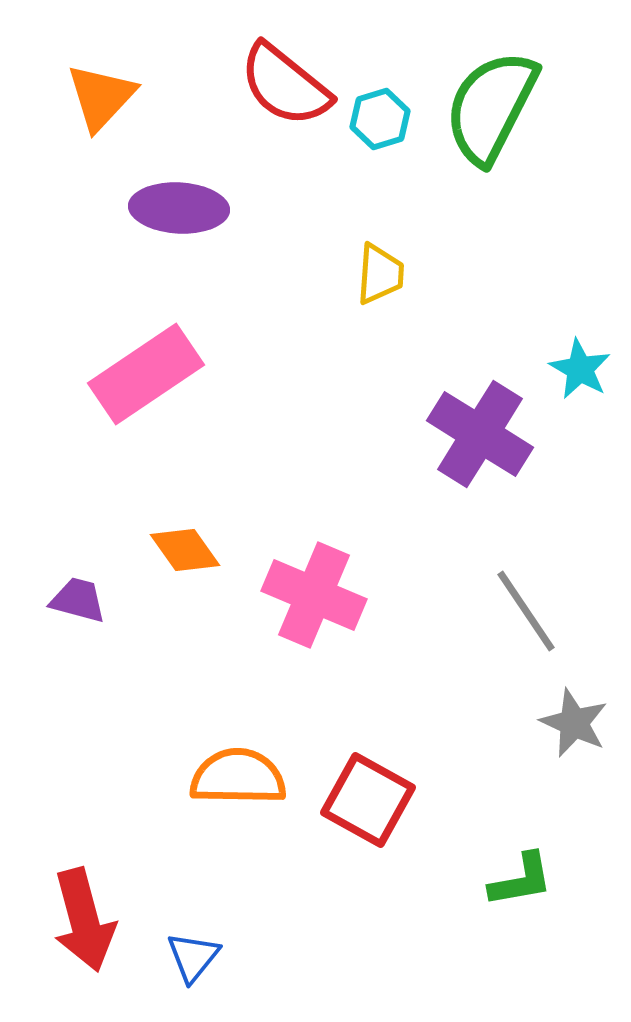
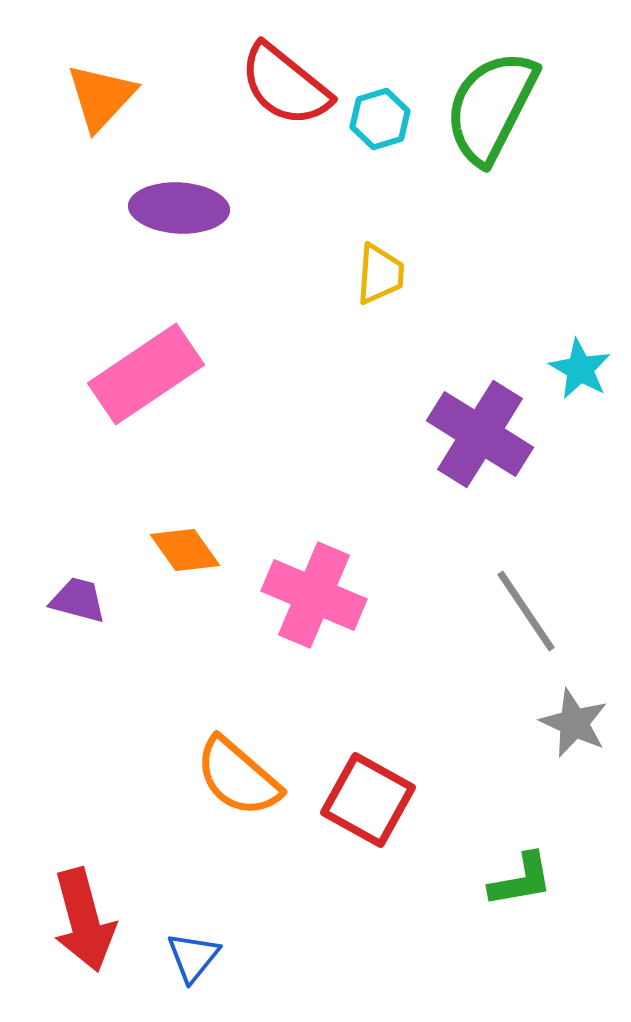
orange semicircle: rotated 140 degrees counterclockwise
